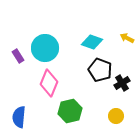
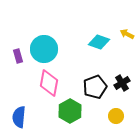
yellow arrow: moved 4 px up
cyan diamond: moved 7 px right
cyan circle: moved 1 px left, 1 px down
purple rectangle: rotated 16 degrees clockwise
black pentagon: moved 5 px left, 17 px down; rotated 30 degrees clockwise
pink diamond: rotated 12 degrees counterclockwise
green hexagon: rotated 15 degrees counterclockwise
